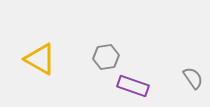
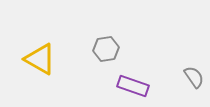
gray hexagon: moved 8 px up
gray semicircle: moved 1 px right, 1 px up
